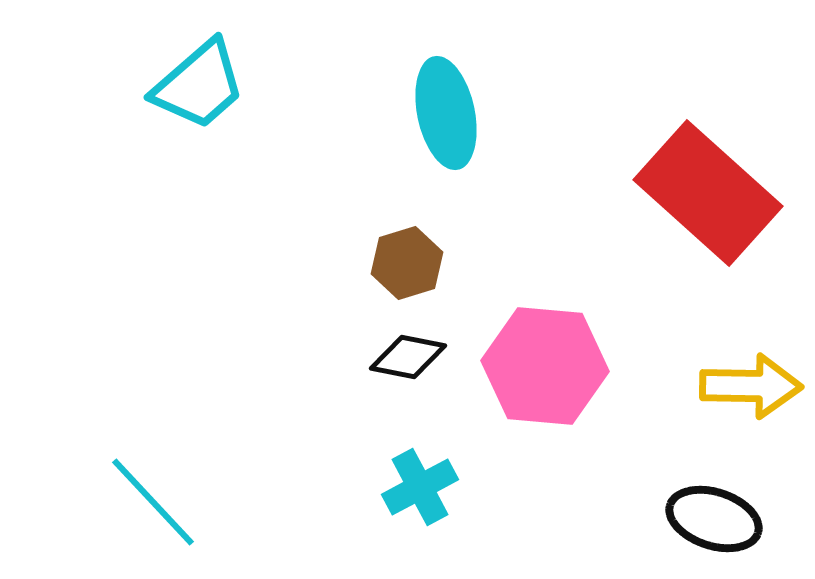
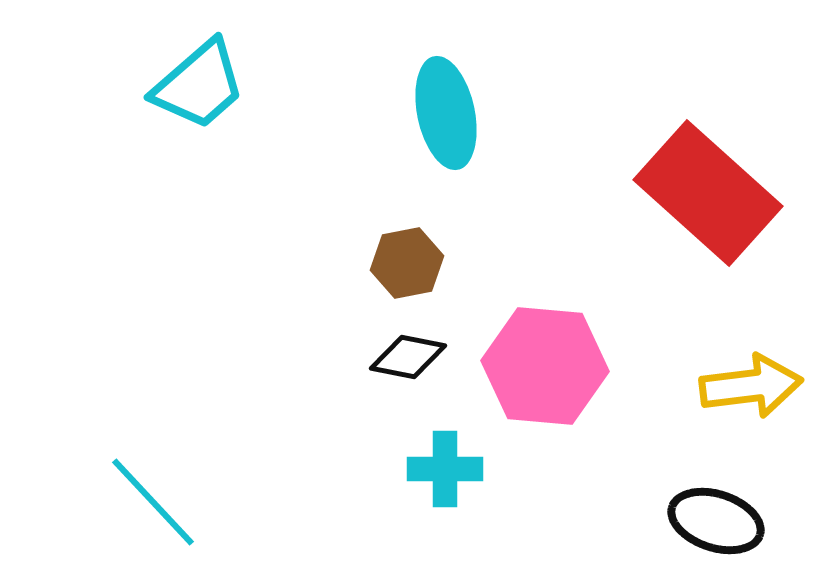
brown hexagon: rotated 6 degrees clockwise
yellow arrow: rotated 8 degrees counterclockwise
cyan cross: moved 25 px right, 18 px up; rotated 28 degrees clockwise
black ellipse: moved 2 px right, 2 px down
